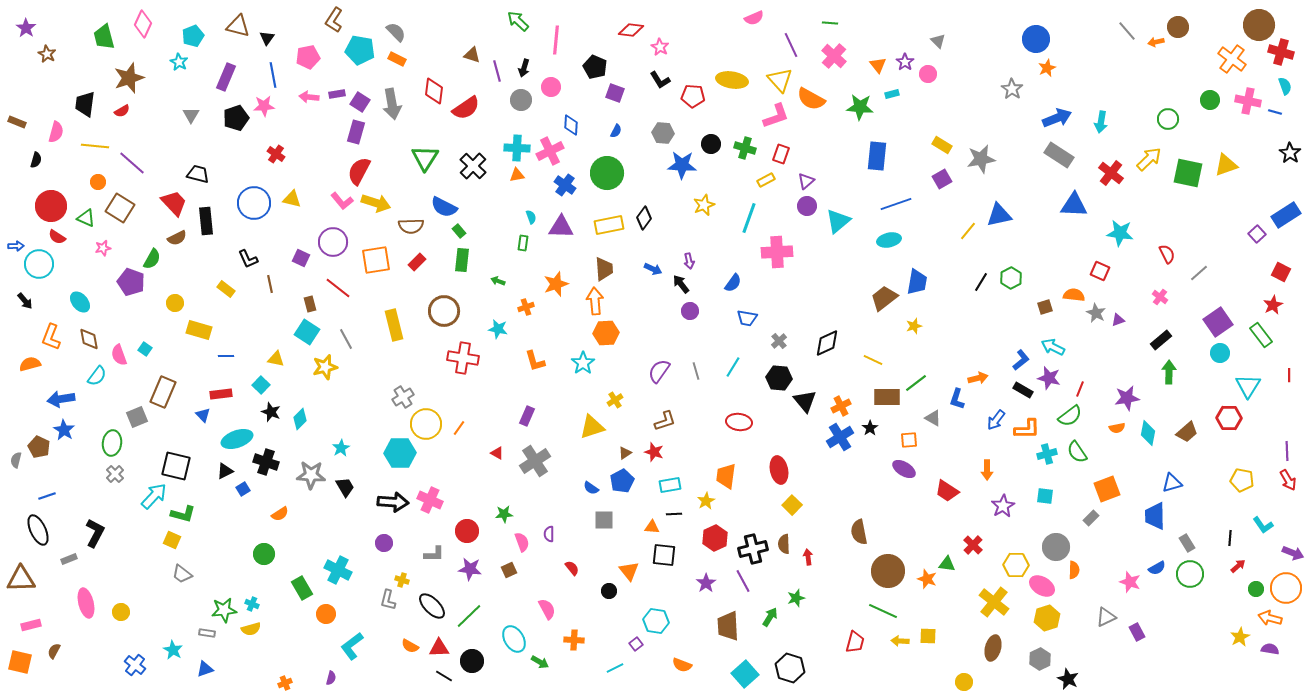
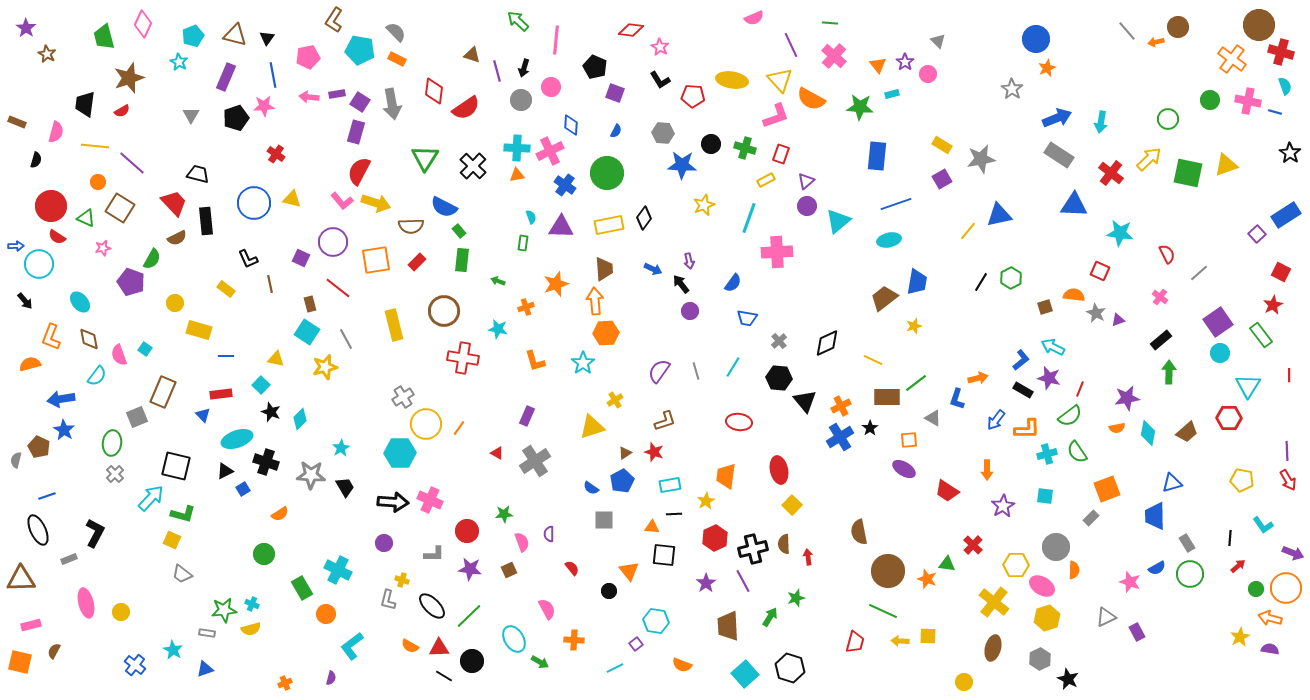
brown triangle at (238, 26): moved 3 px left, 9 px down
cyan arrow at (154, 496): moved 3 px left, 2 px down
